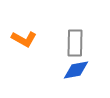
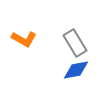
gray rectangle: rotated 32 degrees counterclockwise
